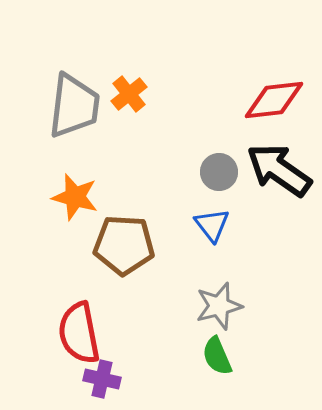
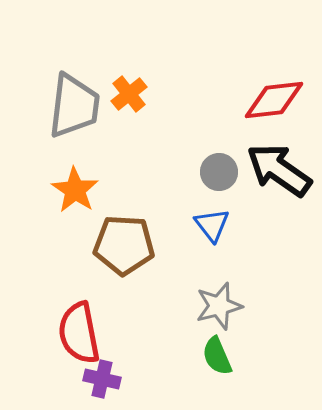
orange star: moved 7 px up; rotated 18 degrees clockwise
